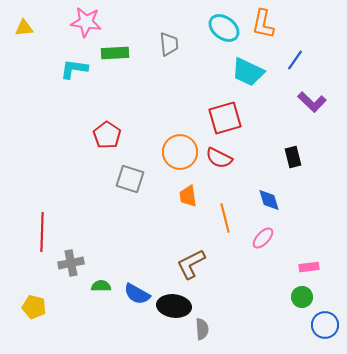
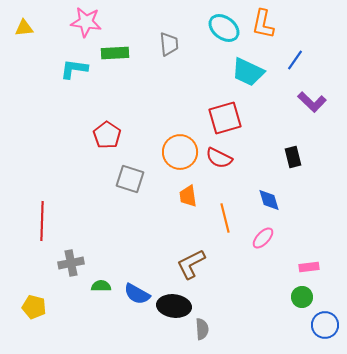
red line: moved 11 px up
